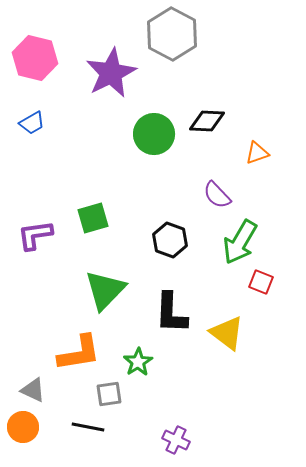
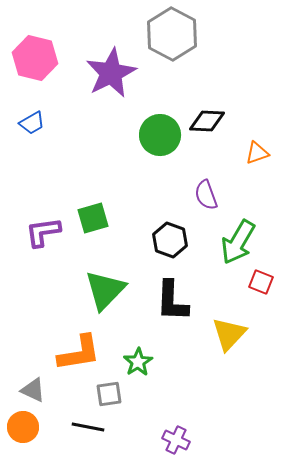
green circle: moved 6 px right, 1 px down
purple semicircle: moved 11 px left; rotated 24 degrees clockwise
purple L-shape: moved 8 px right, 3 px up
green arrow: moved 2 px left
black L-shape: moved 1 px right, 12 px up
yellow triangle: moved 2 px right, 1 px down; rotated 36 degrees clockwise
